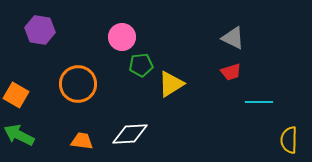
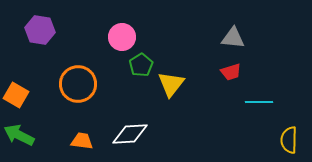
gray triangle: rotated 20 degrees counterclockwise
green pentagon: rotated 25 degrees counterclockwise
yellow triangle: rotated 20 degrees counterclockwise
